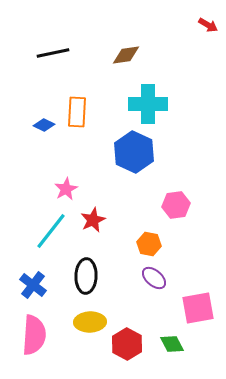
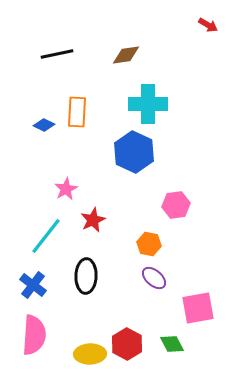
black line: moved 4 px right, 1 px down
cyan line: moved 5 px left, 5 px down
yellow ellipse: moved 32 px down
